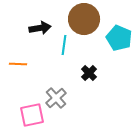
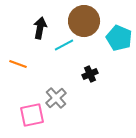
brown circle: moved 2 px down
black arrow: rotated 70 degrees counterclockwise
cyan line: rotated 54 degrees clockwise
orange line: rotated 18 degrees clockwise
black cross: moved 1 px right, 1 px down; rotated 21 degrees clockwise
